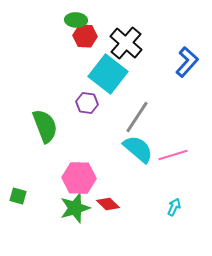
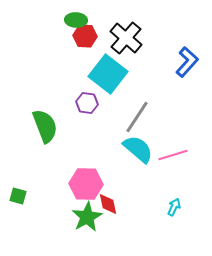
black cross: moved 5 px up
pink hexagon: moved 7 px right, 6 px down
red diamond: rotated 35 degrees clockwise
green star: moved 12 px right, 9 px down; rotated 12 degrees counterclockwise
